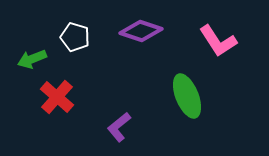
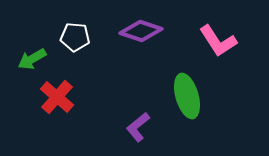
white pentagon: rotated 12 degrees counterclockwise
green arrow: rotated 8 degrees counterclockwise
green ellipse: rotated 6 degrees clockwise
purple L-shape: moved 19 px right
